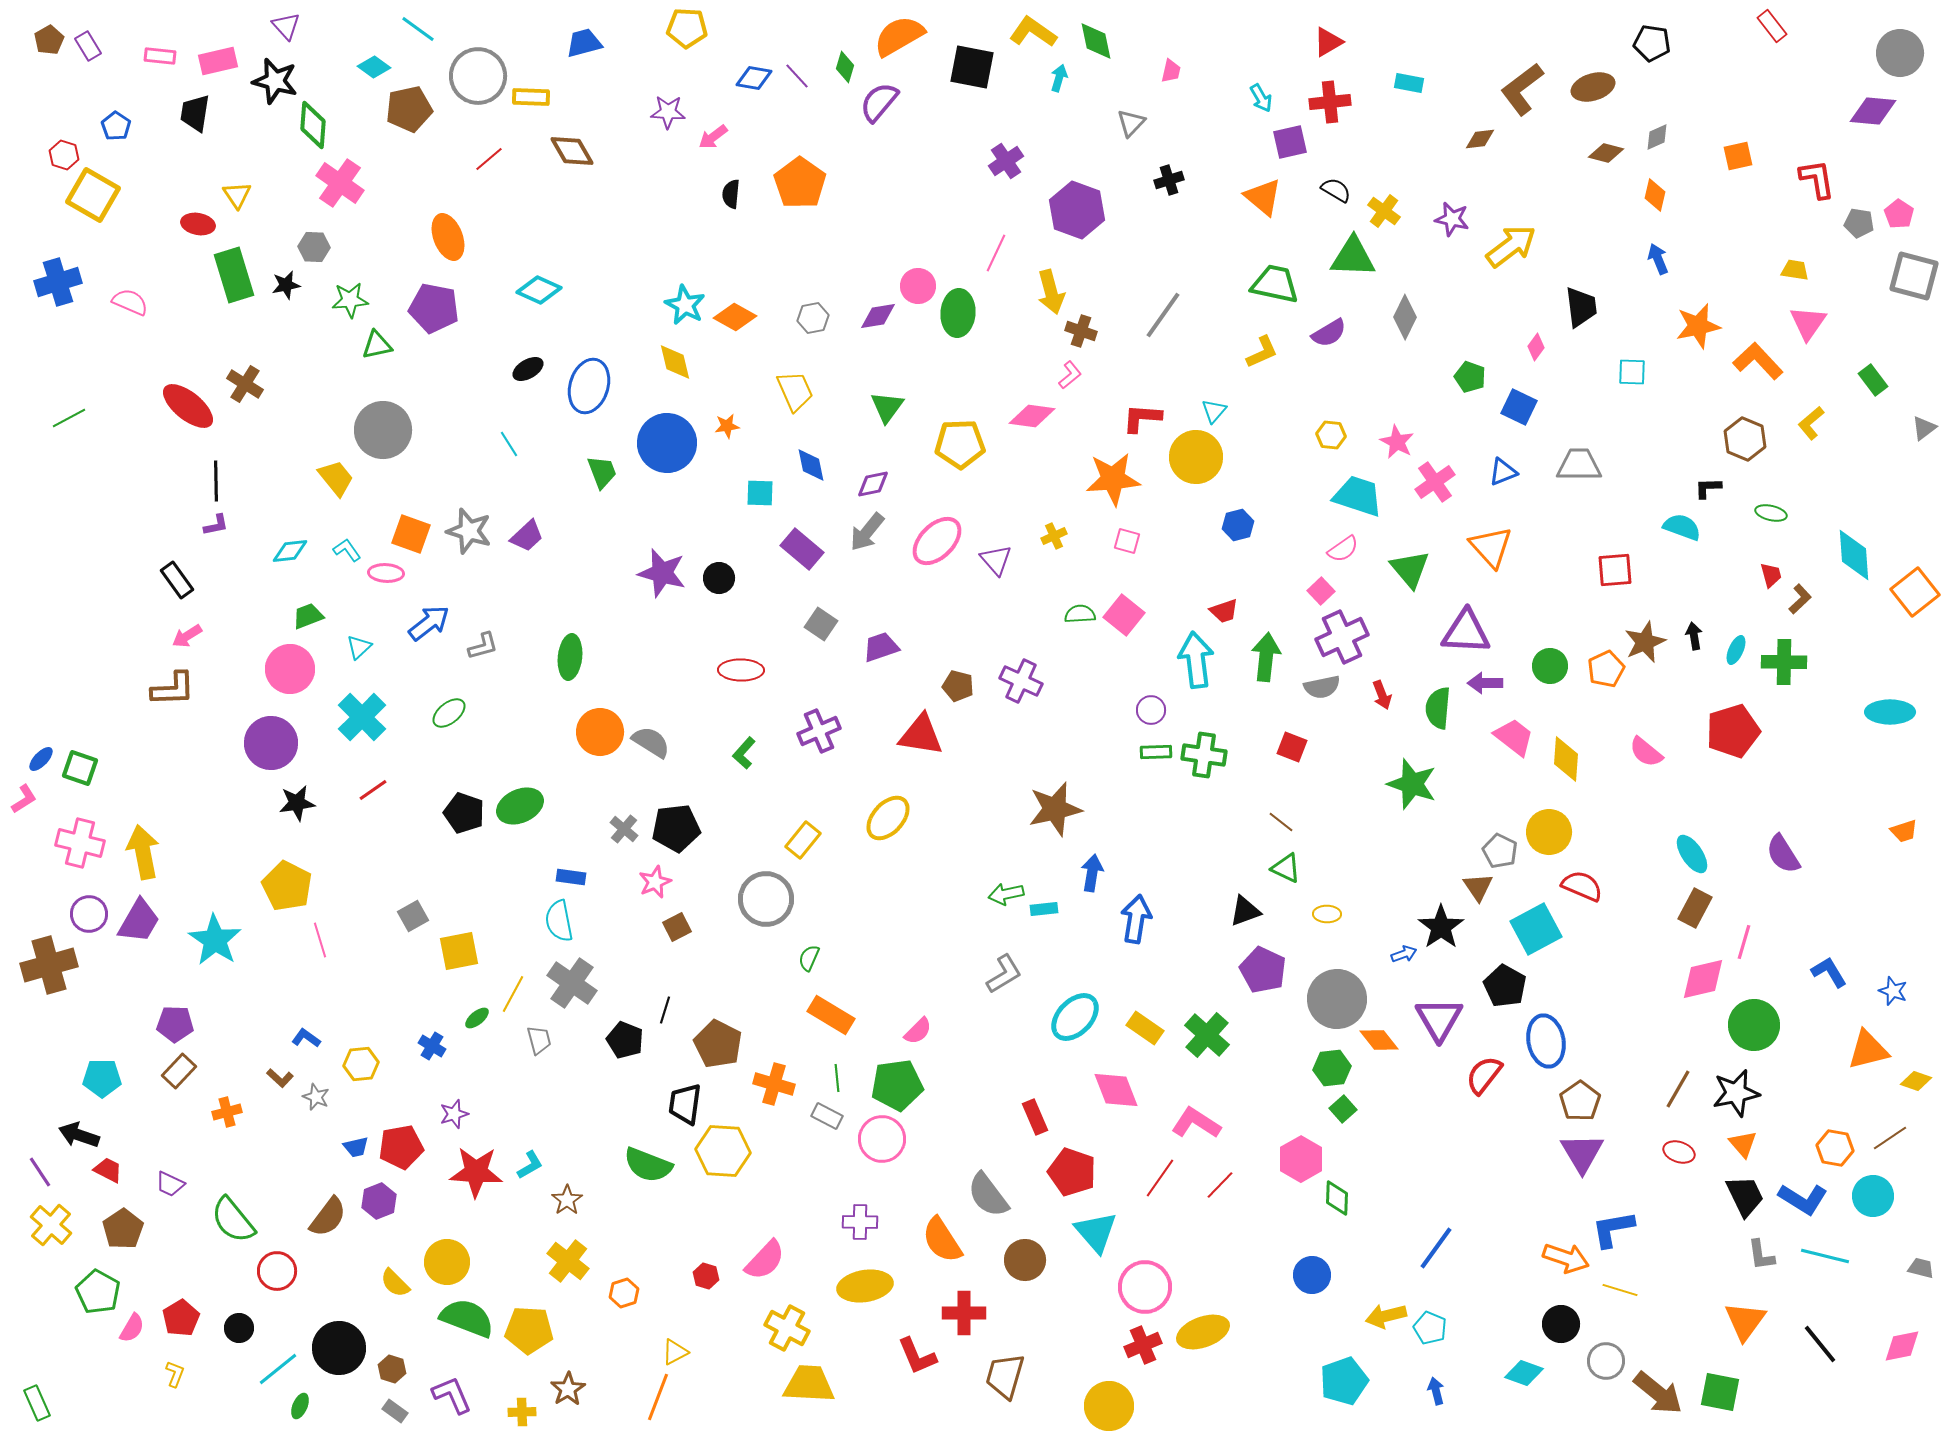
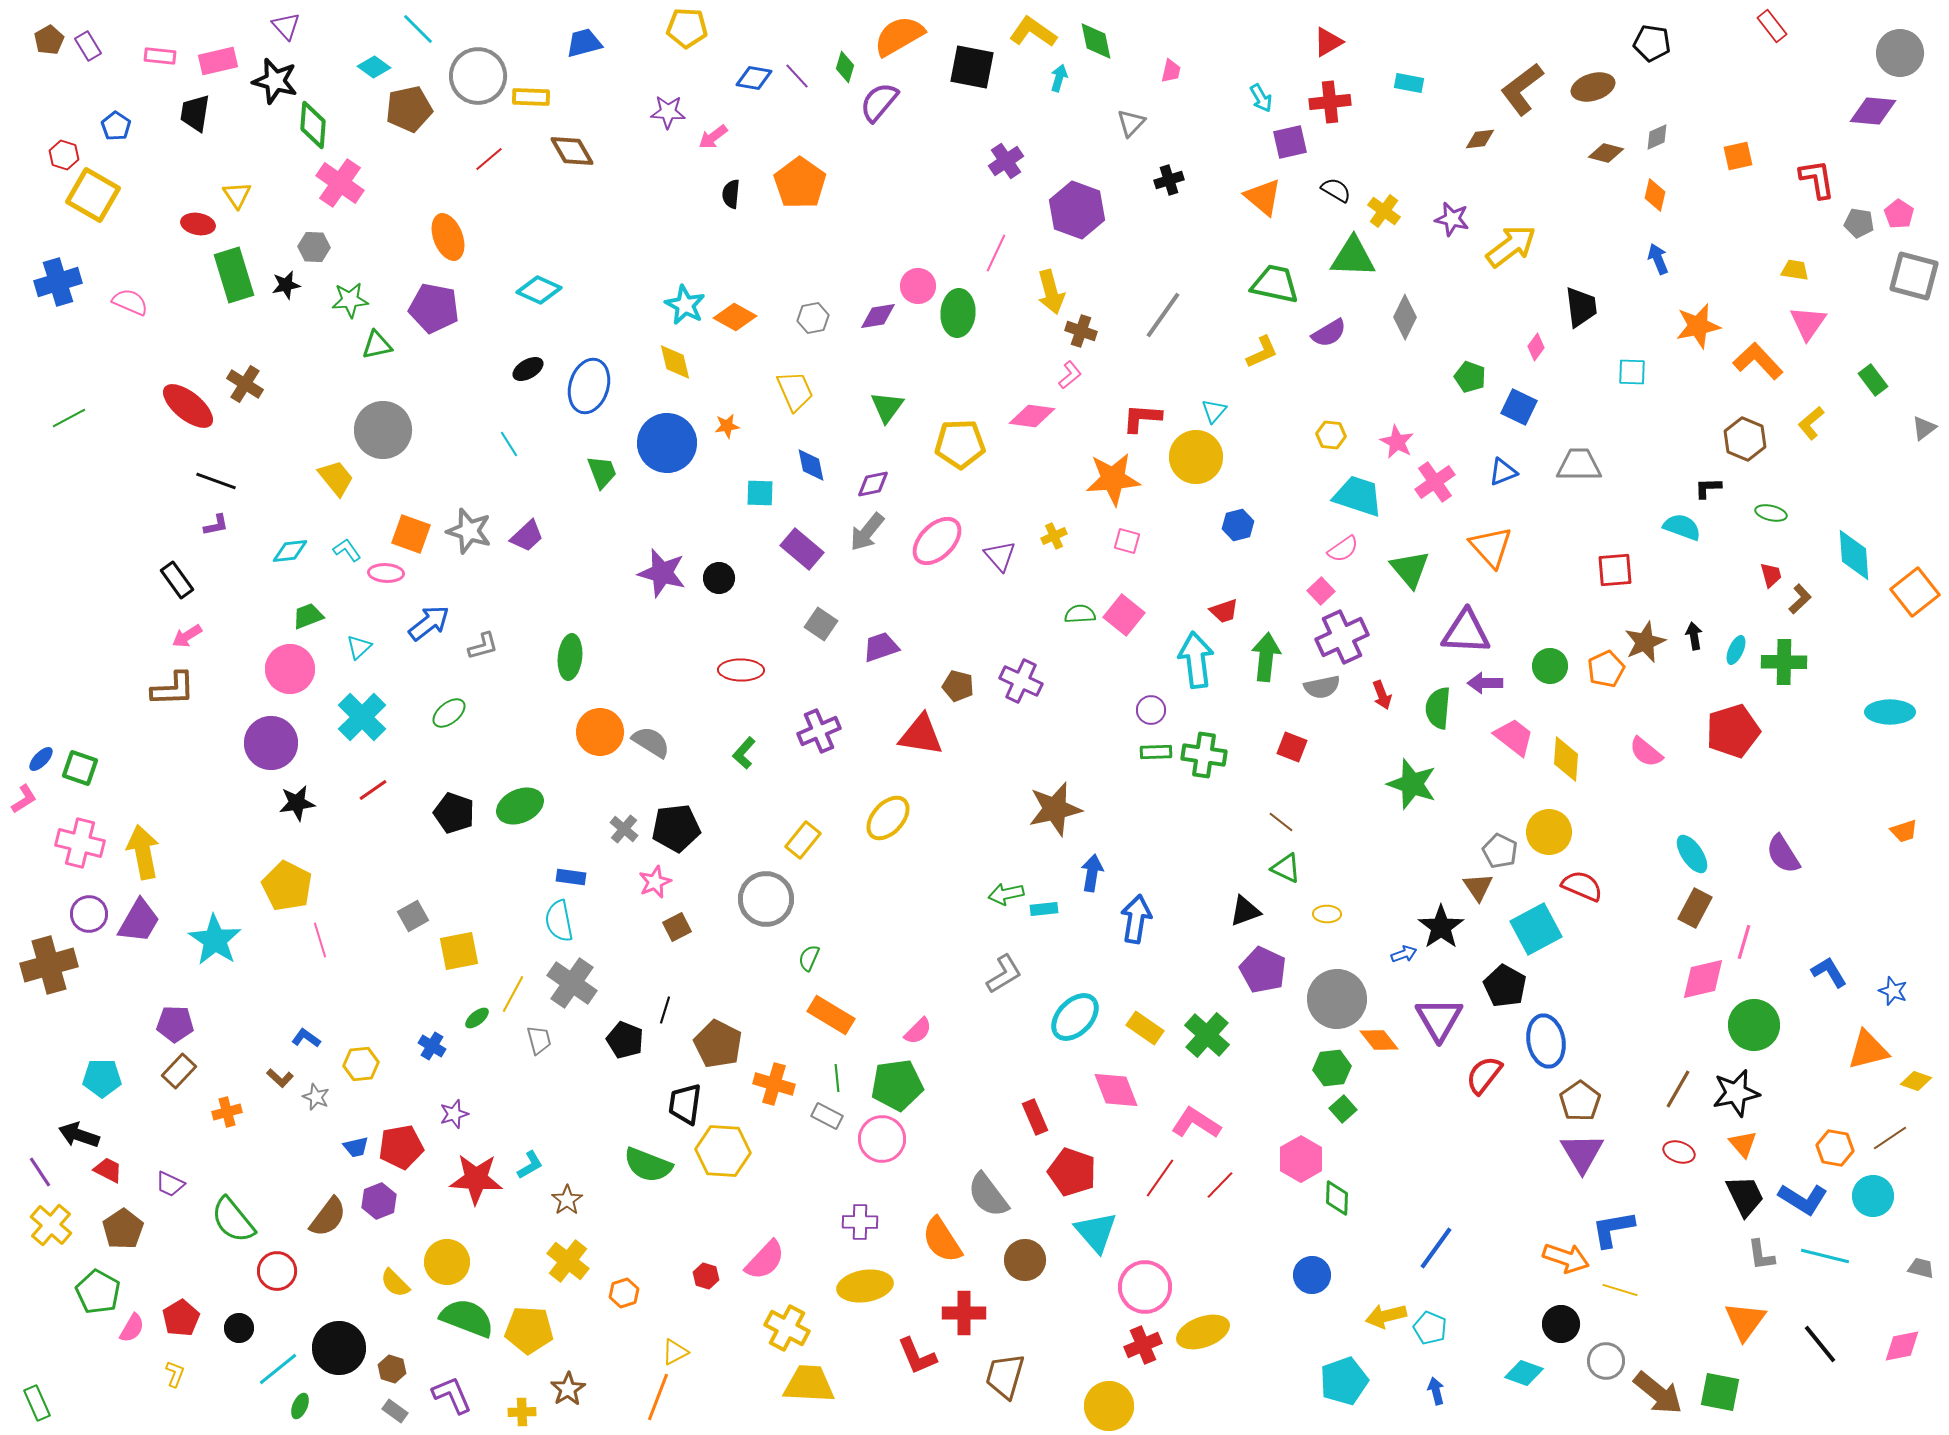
cyan line at (418, 29): rotated 9 degrees clockwise
black line at (216, 481): rotated 69 degrees counterclockwise
purple triangle at (996, 560): moved 4 px right, 4 px up
black pentagon at (464, 813): moved 10 px left
red star at (476, 1172): moved 7 px down
